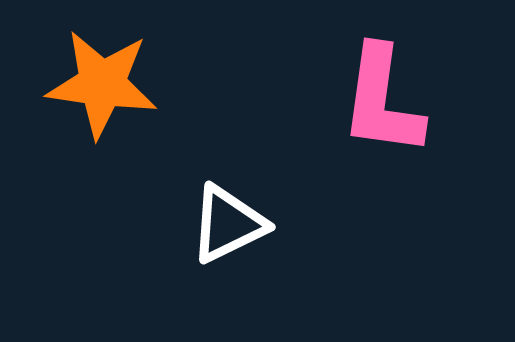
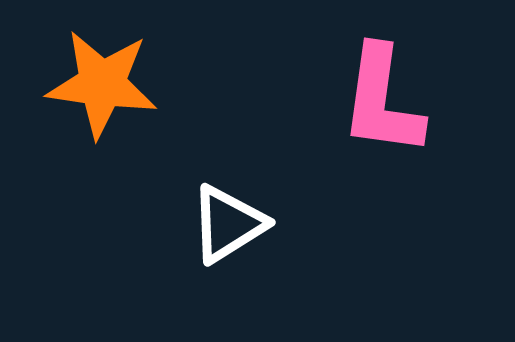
white triangle: rotated 6 degrees counterclockwise
